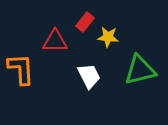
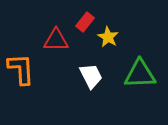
yellow star: rotated 25 degrees clockwise
red triangle: moved 1 px right, 1 px up
green triangle: moved 4 px down; rotated 12 degrees clockwise
white trapezoid: moved 2 px right
